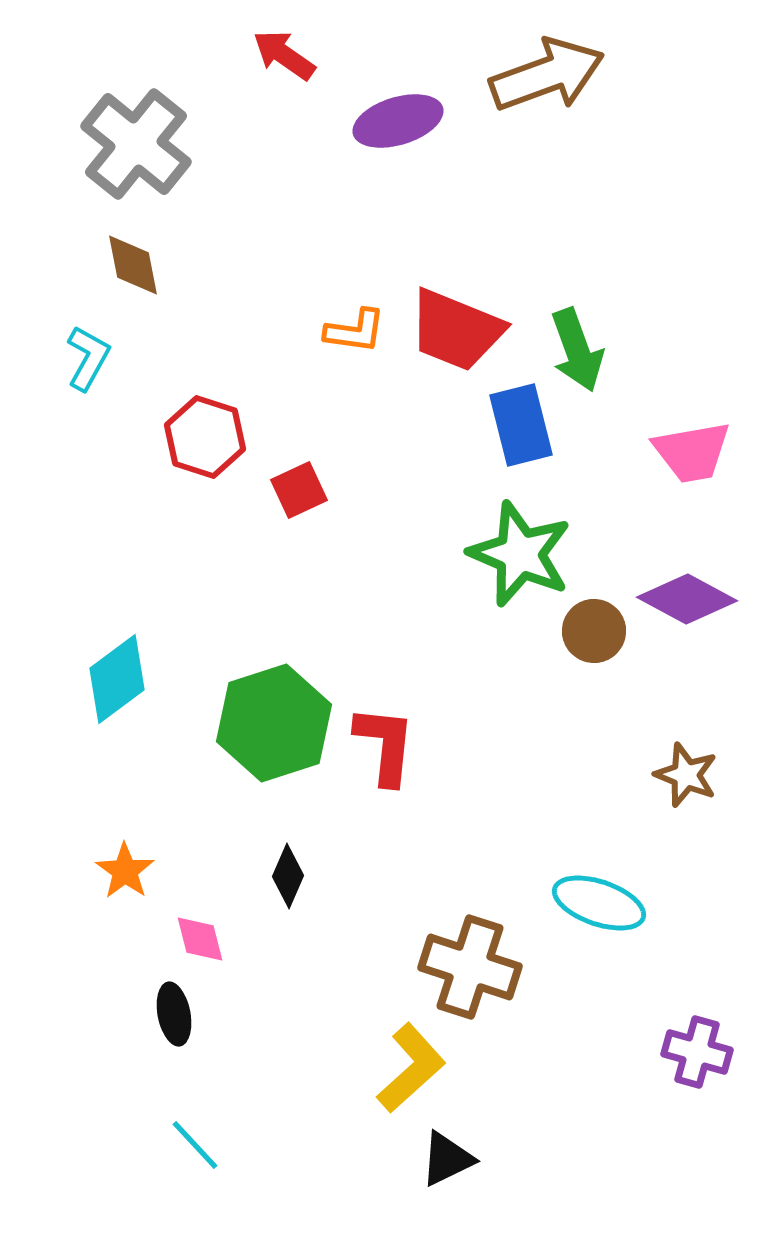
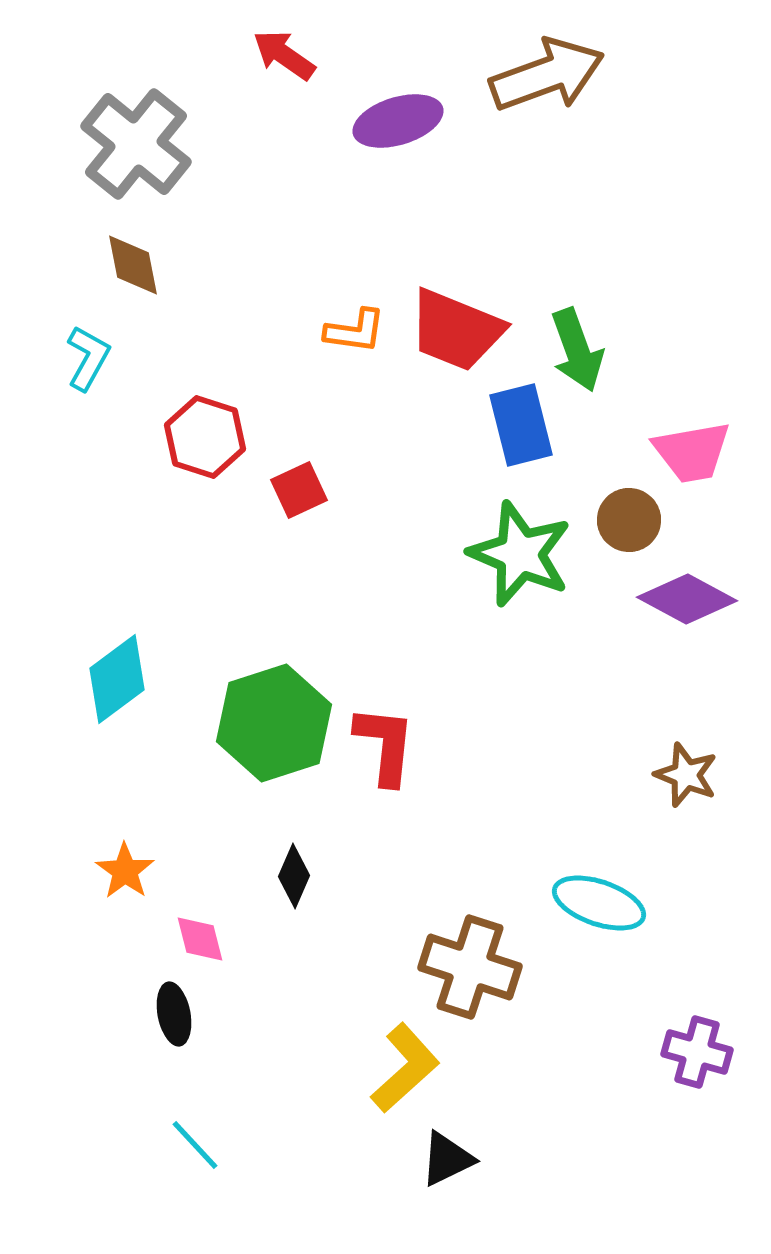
brown circle: moved 35 px right, 111 px up
black diamond: moved 6 px right
yellow L-shape: moved 6 px left
